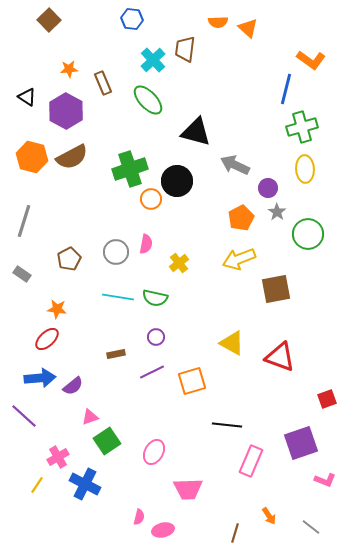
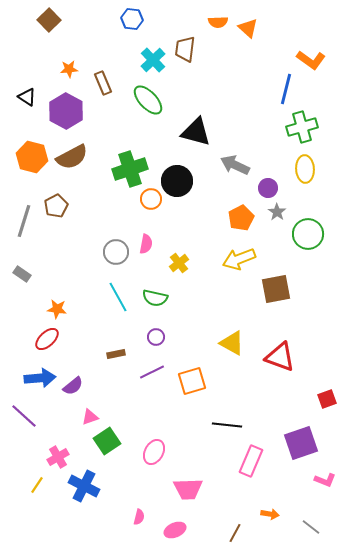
brown pentagon at (69, 259): moved 13 px left, 53 px up
cyan line at (118, 297): rotated 52 degrees clockwise
blue cross at (85, 484): moved 1 px left, 2 px down
orange arrow at (269, 516): moved 1 px right, 2 px up; rotated 48 degrees counterclockwise
pink ellipse at (163, 530): moved 12 px right; rotated 10 degrees counterclockwise
brown line at (235, 533): rotated 12 degrees clockwise
